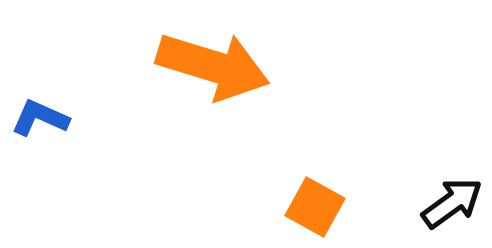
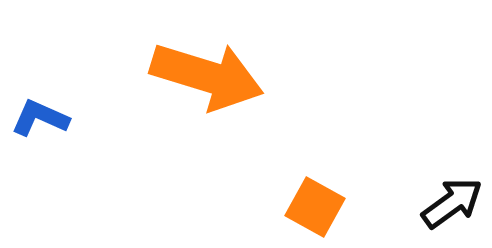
orange arrow: moved 6 px left, 10 px down
